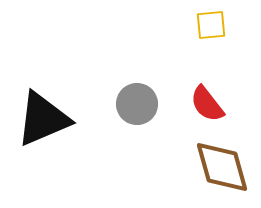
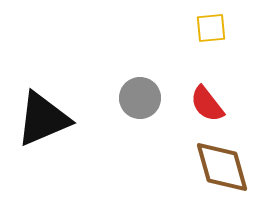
yellow square: moved 3 px down
gray circle: moved 3 px right, 6 px up
